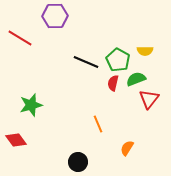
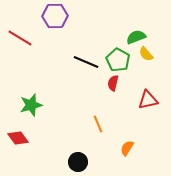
yellow semicircle: moved 1 px right, 3 px down; rotated 49 degrees clockwise
green semicircle: moved 42 px up
red triangle: moved 1 px left, 1 px down; rotated 40 degrees clockwise
red diamond: moved 2 px right, 2 px up
